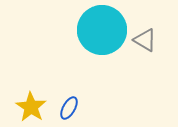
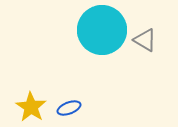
blue ellipse: rotated 40 degrees clockwise
